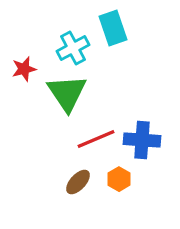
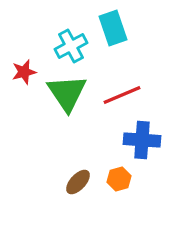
cyan cross: moved 2 px left, 2 px up
red star: moved 3 px down
red line: moved 26 px right, 44 px up
orange hexagon: rotated 15 degrees clockwise
